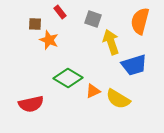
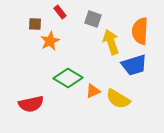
orange semicircle: moved 10 px down; rotated 12 degrees counterclockwise
orange star: moved 1 px right, 1 px down; rotated 24 degrees clockwise
